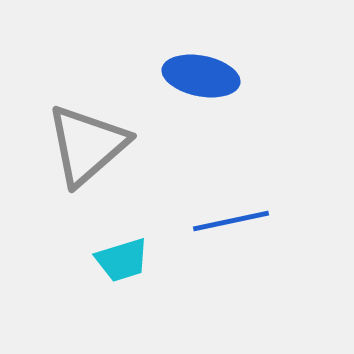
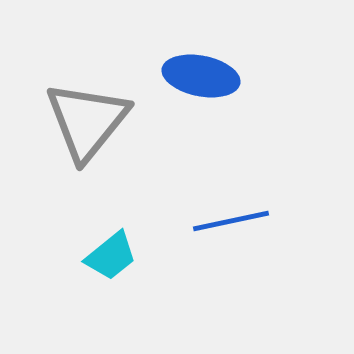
gray triangle: moved 24 px up; rotated 10 degrees counterclockwise
cyan trapezoid: moved 11 px left, 4 px up; rotated 22 degrees counterclockwise
